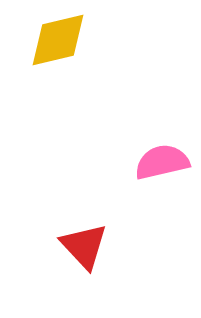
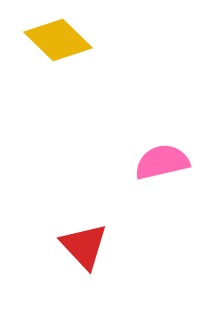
yellow diamond: rotated 58 degrees clockwise
